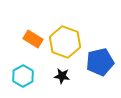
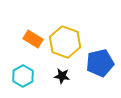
blue pentagon: moved 1 px down
